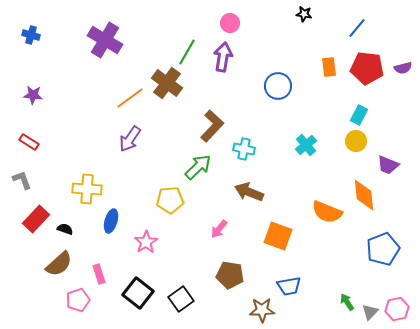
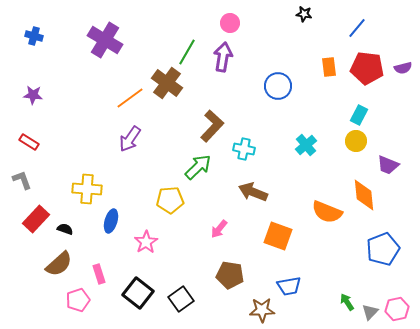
blue cross at (31, 35): moved 3 px right, 1 px down
brown arrow at (249, 192): moved 4 px right
